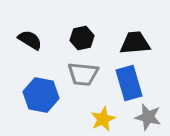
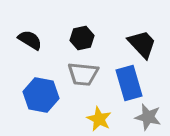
black trapezoid: moved 7 px right, 1 px down; rotated 52 degrees clockwise
yellow star: moved 4 px left; rotated 20 degrees counterclockwise
